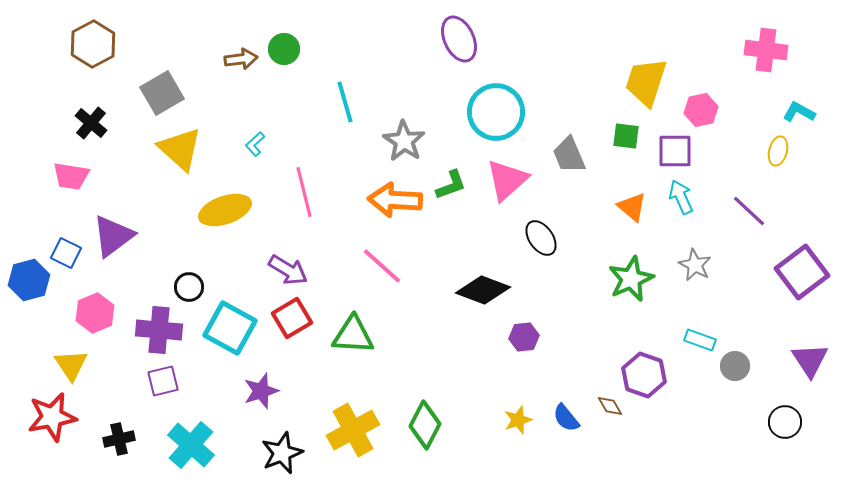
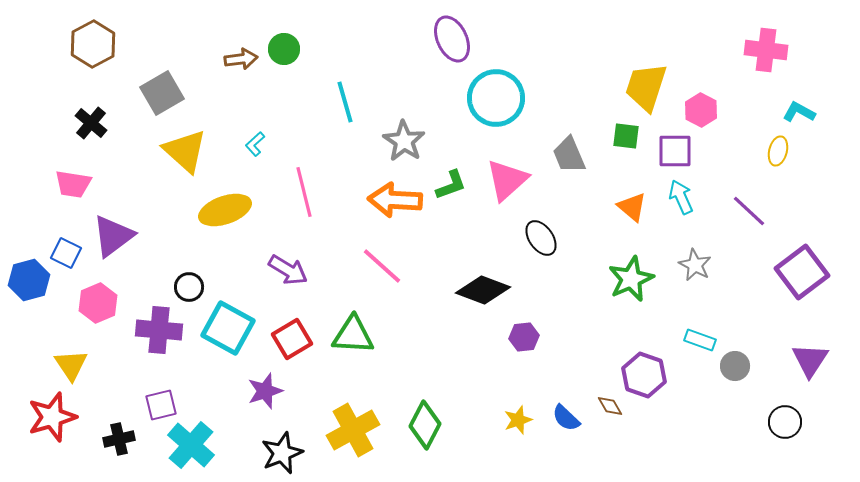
purple ellipse at (459, 39): moved 7 px left
yellow trapezoid at (646, 82): moved 5 px down
pink hexagon at (701, 110): rotated 20 degrees counterclockwise
cyan circle at (496, 112): moved 14 px up
yellow triangle at (180, 149): moved 5 px right, 2 px down
pink trapezoid at (71, 176): moved 2 px right, 8 px down
pink hexagon at (95, 313): moved 3 px right, 10 px up
red square at (292, 318): moved 21 px down
cyan square at (230, 328): moved 2 px left
purple triangle at (810, 360): rotated 6 degrees clockwise
purple square at (163, 381): moved 2 px left, 24 px down
purple star at (261, 391): moved 4 px right
red star at (52, 417): rotated 6 degrees counterclockwise
blue semicircle at (566, 418): rotated 8 degrees counterclockwise
